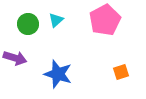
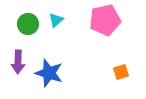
pink pentagon: rotated 16 degrees clockwise
purple arrow: moved 3 px right, 4 px down; rotated 75 degrees clockwise
blue star: moved 9 px left, 1 px up
